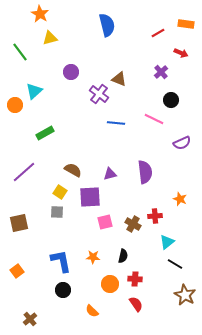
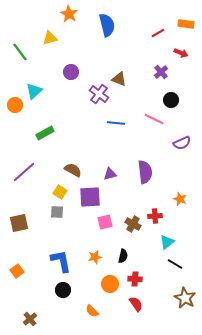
orange star at (40, 14): moved 29 px right
orange star at (93, 257): moved 2 px right; rotated 16 degrees counterclockwise
brown star at (185, 295): moved 3 px down
